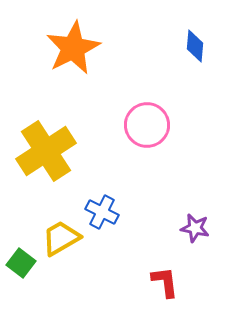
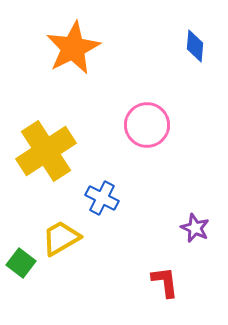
blue cross: moved 14 px up
purple star: rotated 12 degrees clockwise
